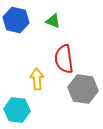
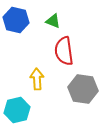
red semicircle: moved 8 px up
cyan hexagon: rotated 20 degrees counterclockwise
